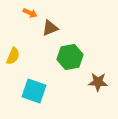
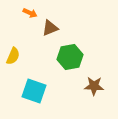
brown star: moved 4 px left, 4 px down
